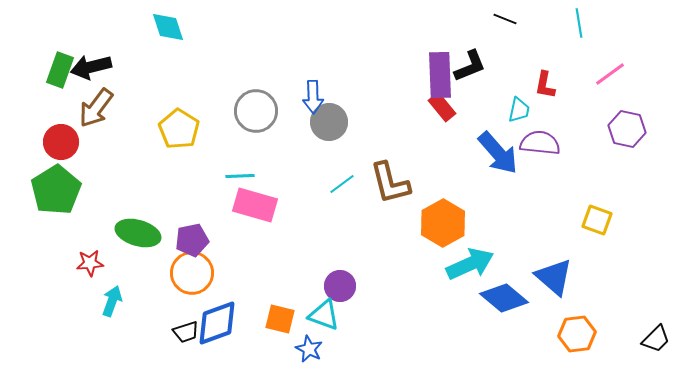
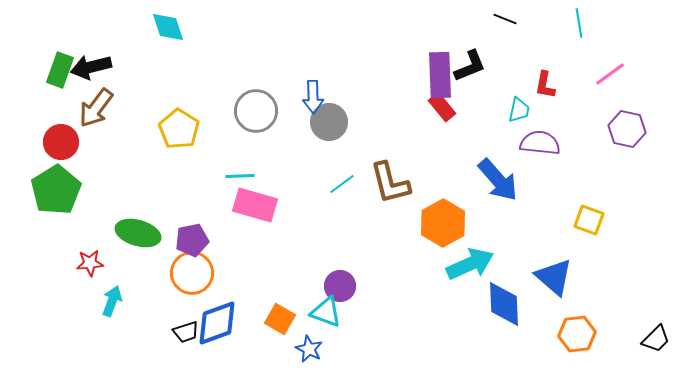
blue arrow at (498, 153): moved 27 px down
yellow square at (597, 220): moved 8 px left
blue diamond at (504, 298): moved 6 px down; rotated 48 degrees clockwise
cyan triangle at (324, 315): moved 2 px right, 3 px up
orange square at (280, 319): rotated 16 degrees clockwise
